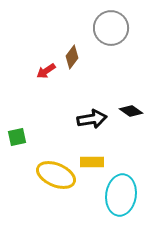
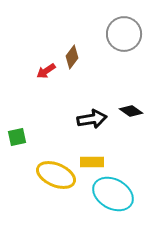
gray circle: moved 13 px right, 6 px down
cyan ellipse: moved 8 px left, 1 px up; rotated 69 degrees counterclockwise
